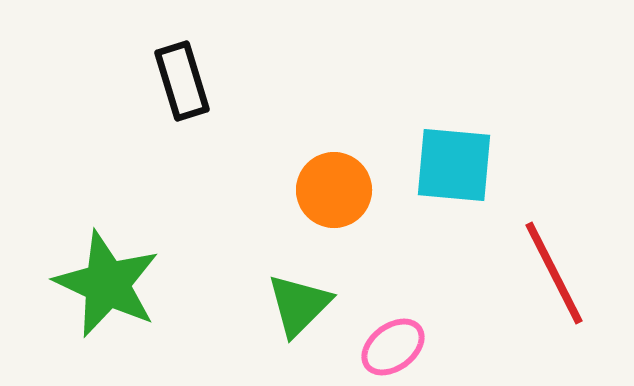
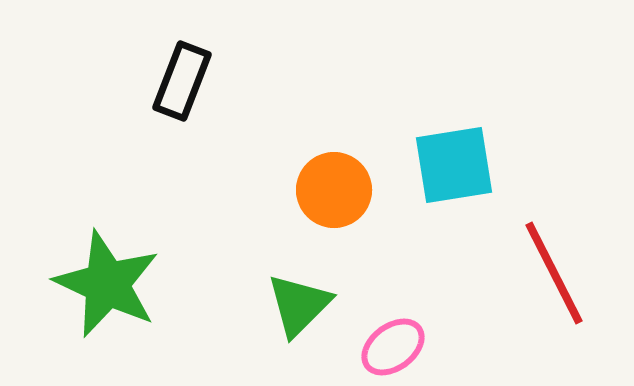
black rectangle: rotated 38 degrees clockwise
cyan square: rotated 14 degrees counterclockwise
